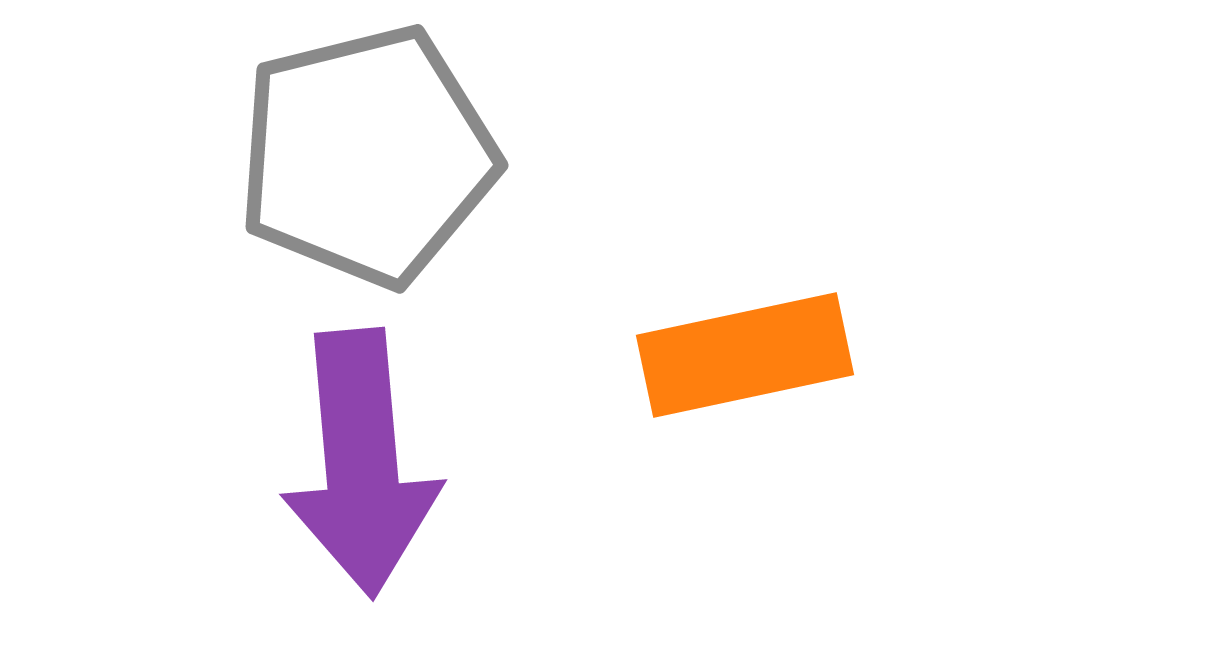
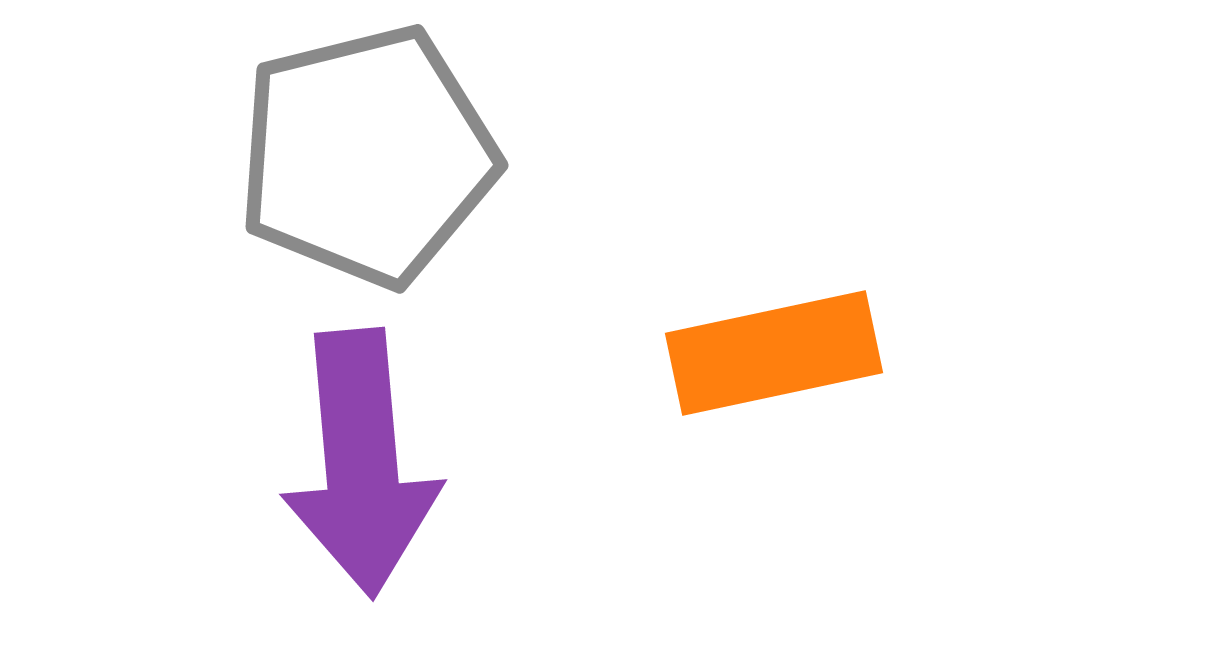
orange rectangle: moved 29 px right, 2 px up
